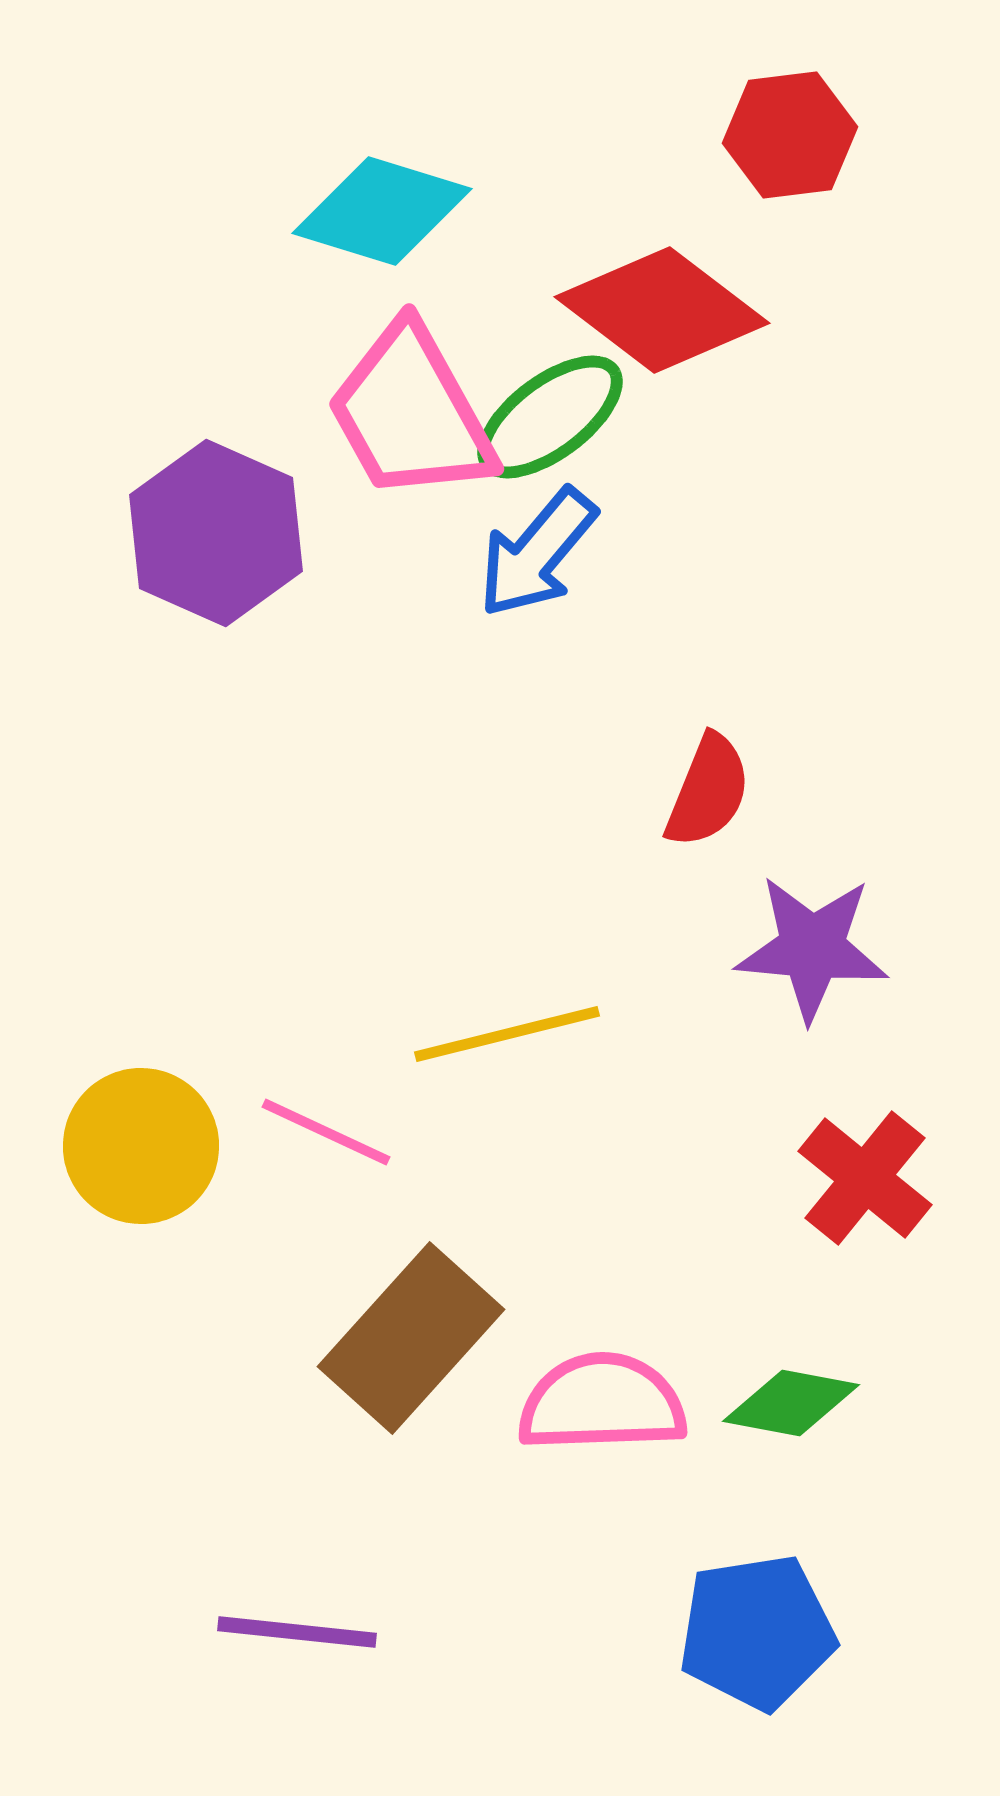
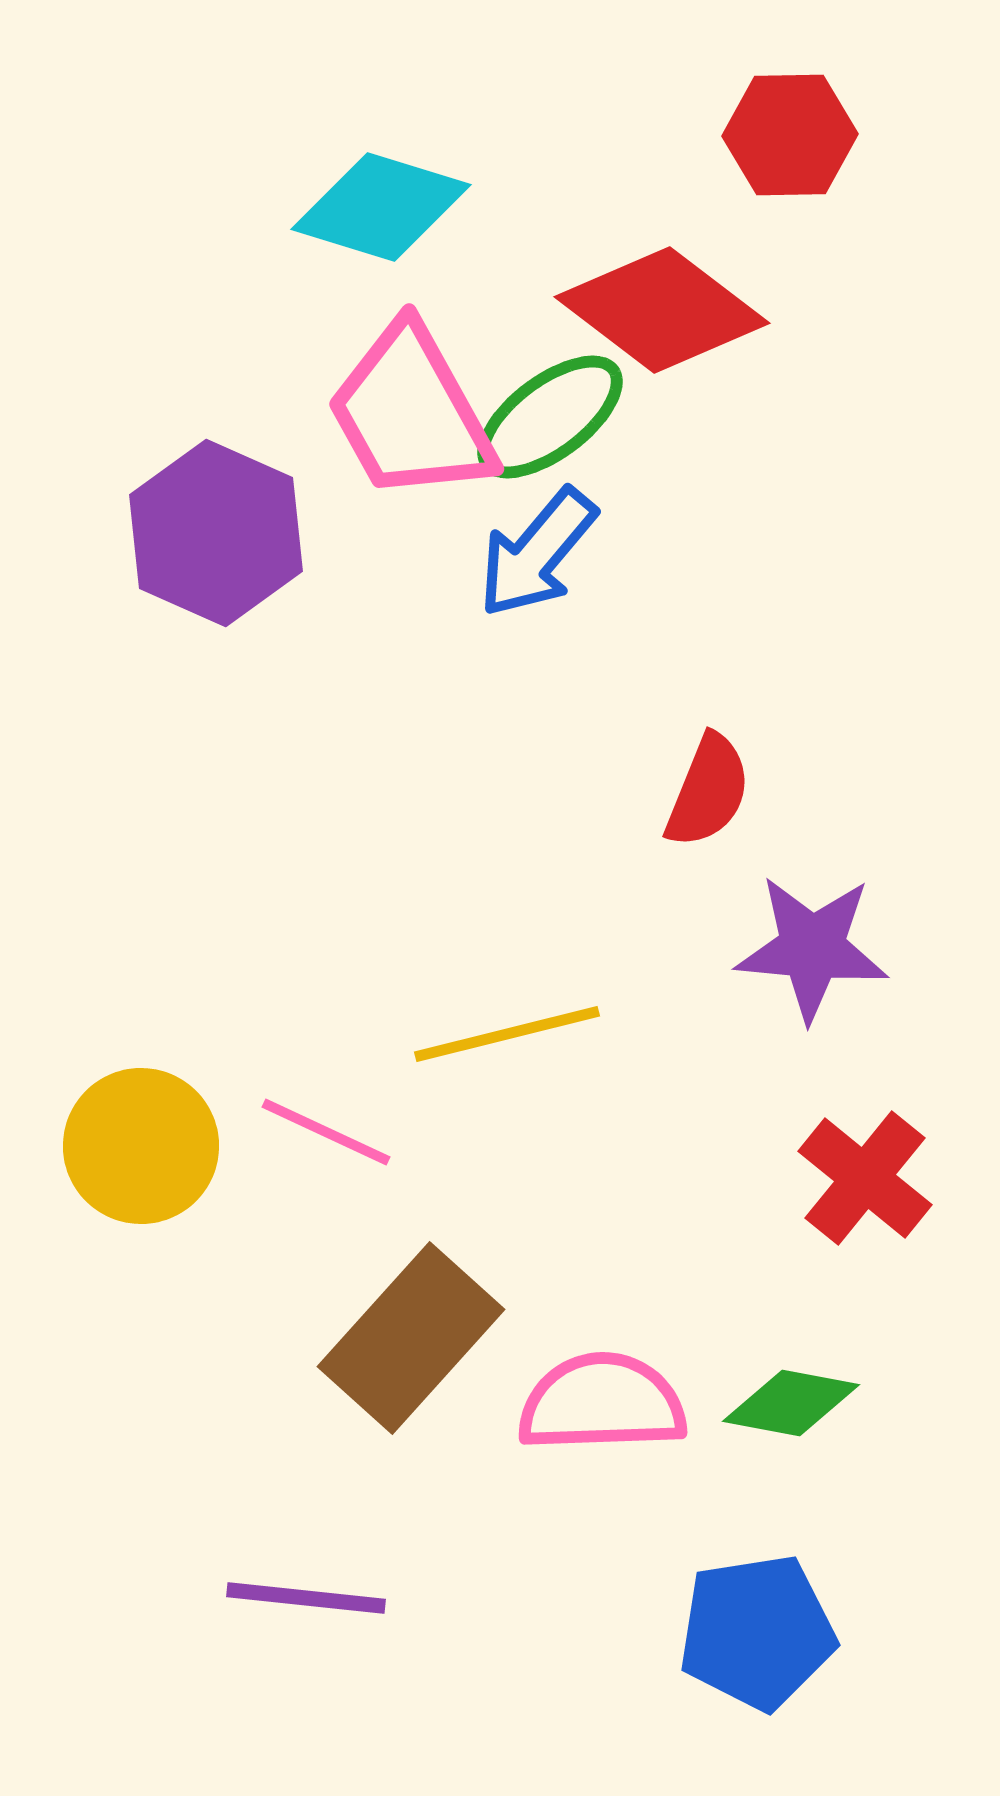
red hexagon: rotated 6 degrees clockwise
cyan diamond: moved 1 px left, 4 px up
purple line: moved 9 px right, 34 px up
